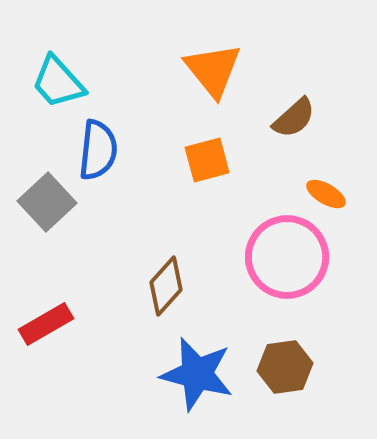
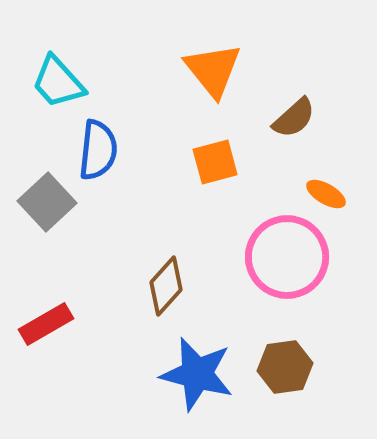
orange square: moved 8 px right, 2 px down
